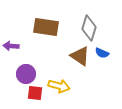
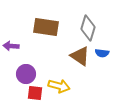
gray diamond: moved 1 px left
blue semicircle: rotated 16 degrees counterclockwise
